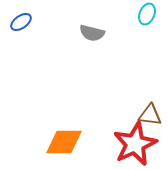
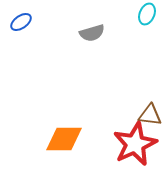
gray semicircle: rotated 30 degrees counterclockwise
orange diamond: moved 3 px up
